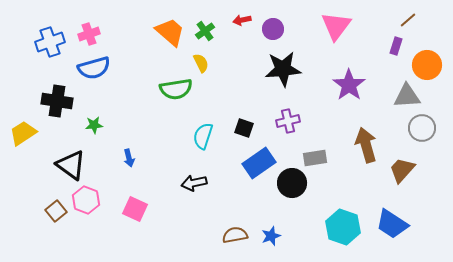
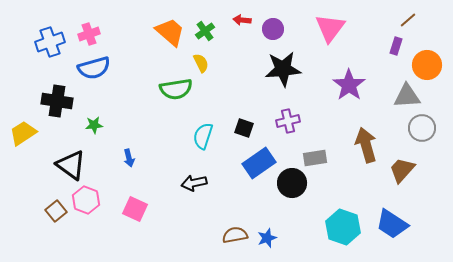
red arrow: rotated 18 degrees clockwise
pink triangle: moved 6 px left, 2 px down
blue star: moved 4 px left, 2 px down
